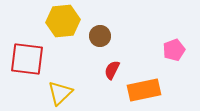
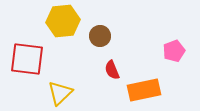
pink pentagon: moved 1 px down
red semicircle: rotated 48 degrees counterclockwise
